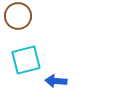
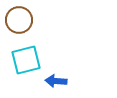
brown circle: moved 1 px right, 4 px down
